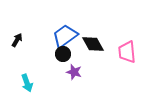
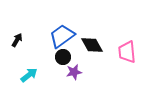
blue trapezoid: moved 3 px left
black diamond: moved 1 px left, 1 px down
black circle: moved 3 px down
purple star: rotated 28 degrees counterclockwise
cyan arrow: moved 2 px right, 8 px up; rotated 108 degrees counterclockwise
